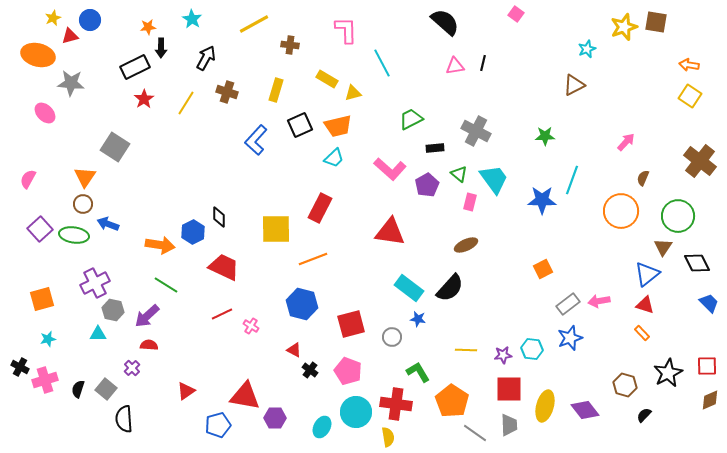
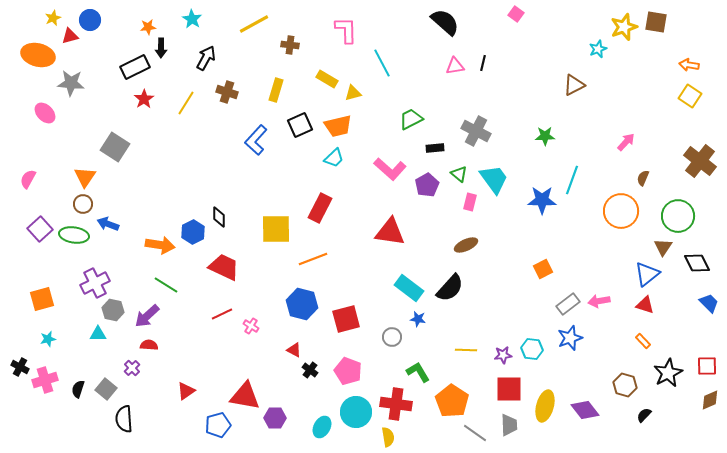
cyan star at (587, 49): moved 11 px right
red square at (351, 324): moved 5 px left, 5 px up
orange rectangle at (642, 333): moved 1 px right, 8 px down
